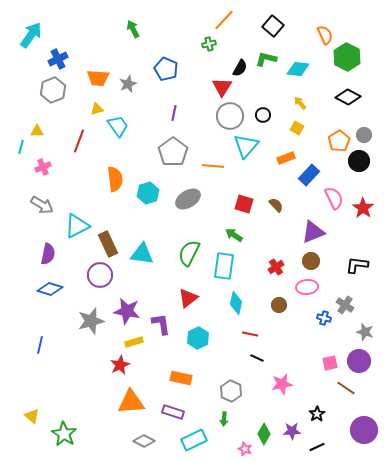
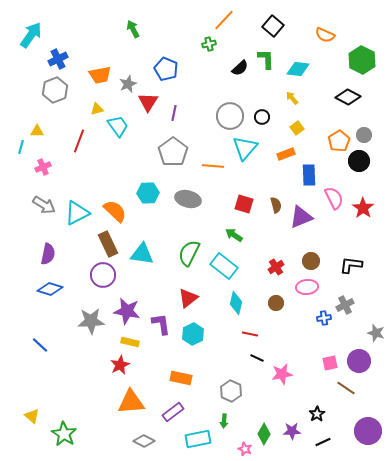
orange semicircle at (325, 35): rotated 138 degrees clockwise
green hexagon at (347, 57): moved 15 px right, 3 px down
green L-shape at (266, 59): rotated 75 degrees clockwise
black semicircle at (240, 68): rotated 18 degrees clockwise
orange trapezoid at (98, 78): moved 2 px right, 3 px up; rotated 15 degrees counterclockwise
red triangle at (222, 87): moved 74 px left, 15 px down
gray hexagon at (53, 90): moved 2 px right
yellow arrow at (300, 103): moved 8 px left, 5 px up
black circle at (263, 115): moved 1 px left, 2 px down
yellow square at (297, 128): rotated 24 degrees clockwise
cyan triangle at (246, 146): moved 1 px left, 2 px down
orange rectangle at (286, 158): moved 4 px up
blue rectangle at (309, 175): rotated 45 degrees counterclockwise
orange semicircle at (115, 179): moved 32 px down; rotated 40 degrees counterclockwise
cyan hexagon at (148, 193): rotated 15 degrees clockwise
gray ellipse at (188, 199): rotated 45 degrees clockwise
gray arrow at (42, 205): moved 2 px right
brown semicircle at (276, 205): rotated 28 degrees clockwise
cyan triangle at (77, 226): moved 13 px up
purple triangle at (313, 232): moved 12 px left, 15 px up
black L-shape at (357, 265): moved 6 px left
cyan rectangle at (224, 266): rotated 60 degrees counterclockwise
purple circle at (100, 275): moved 3 px right
brown circle at (279, 305): moved 3 px left, 2 px up
gray cross at (345, 305): rotated 30 degrees clockwise
blue cross at (324, 318): rotated 24 degrees counterclockwise
gray star at (91, 321): rotated 12 degrees clockwise
gray star at (365, 332): moved 11 px right, 1 px down
cyan hexagon at (198, 338): moved 5 px left, 4 px up
yellow rectangle at (134, 342): moved 4 px left; rotated 30 degrees clockwise
blue line at (40, 345): rotated 60 degrees counterclockwise
pink star at (282, 384): moved 10 px up
purple rectangle at (173, 412): rotated 55 degrees counterclockwise
green arrow at (224, 419): moved 2 px down
purple circle at (364, 430): moved 4 px right, 1 px down
cyan rectangle at (194, 440): moved 4 px right, 1 px up; rotated 15 degrees clockwise
black line at (317, 447): moved 6 px right, 5 px up
